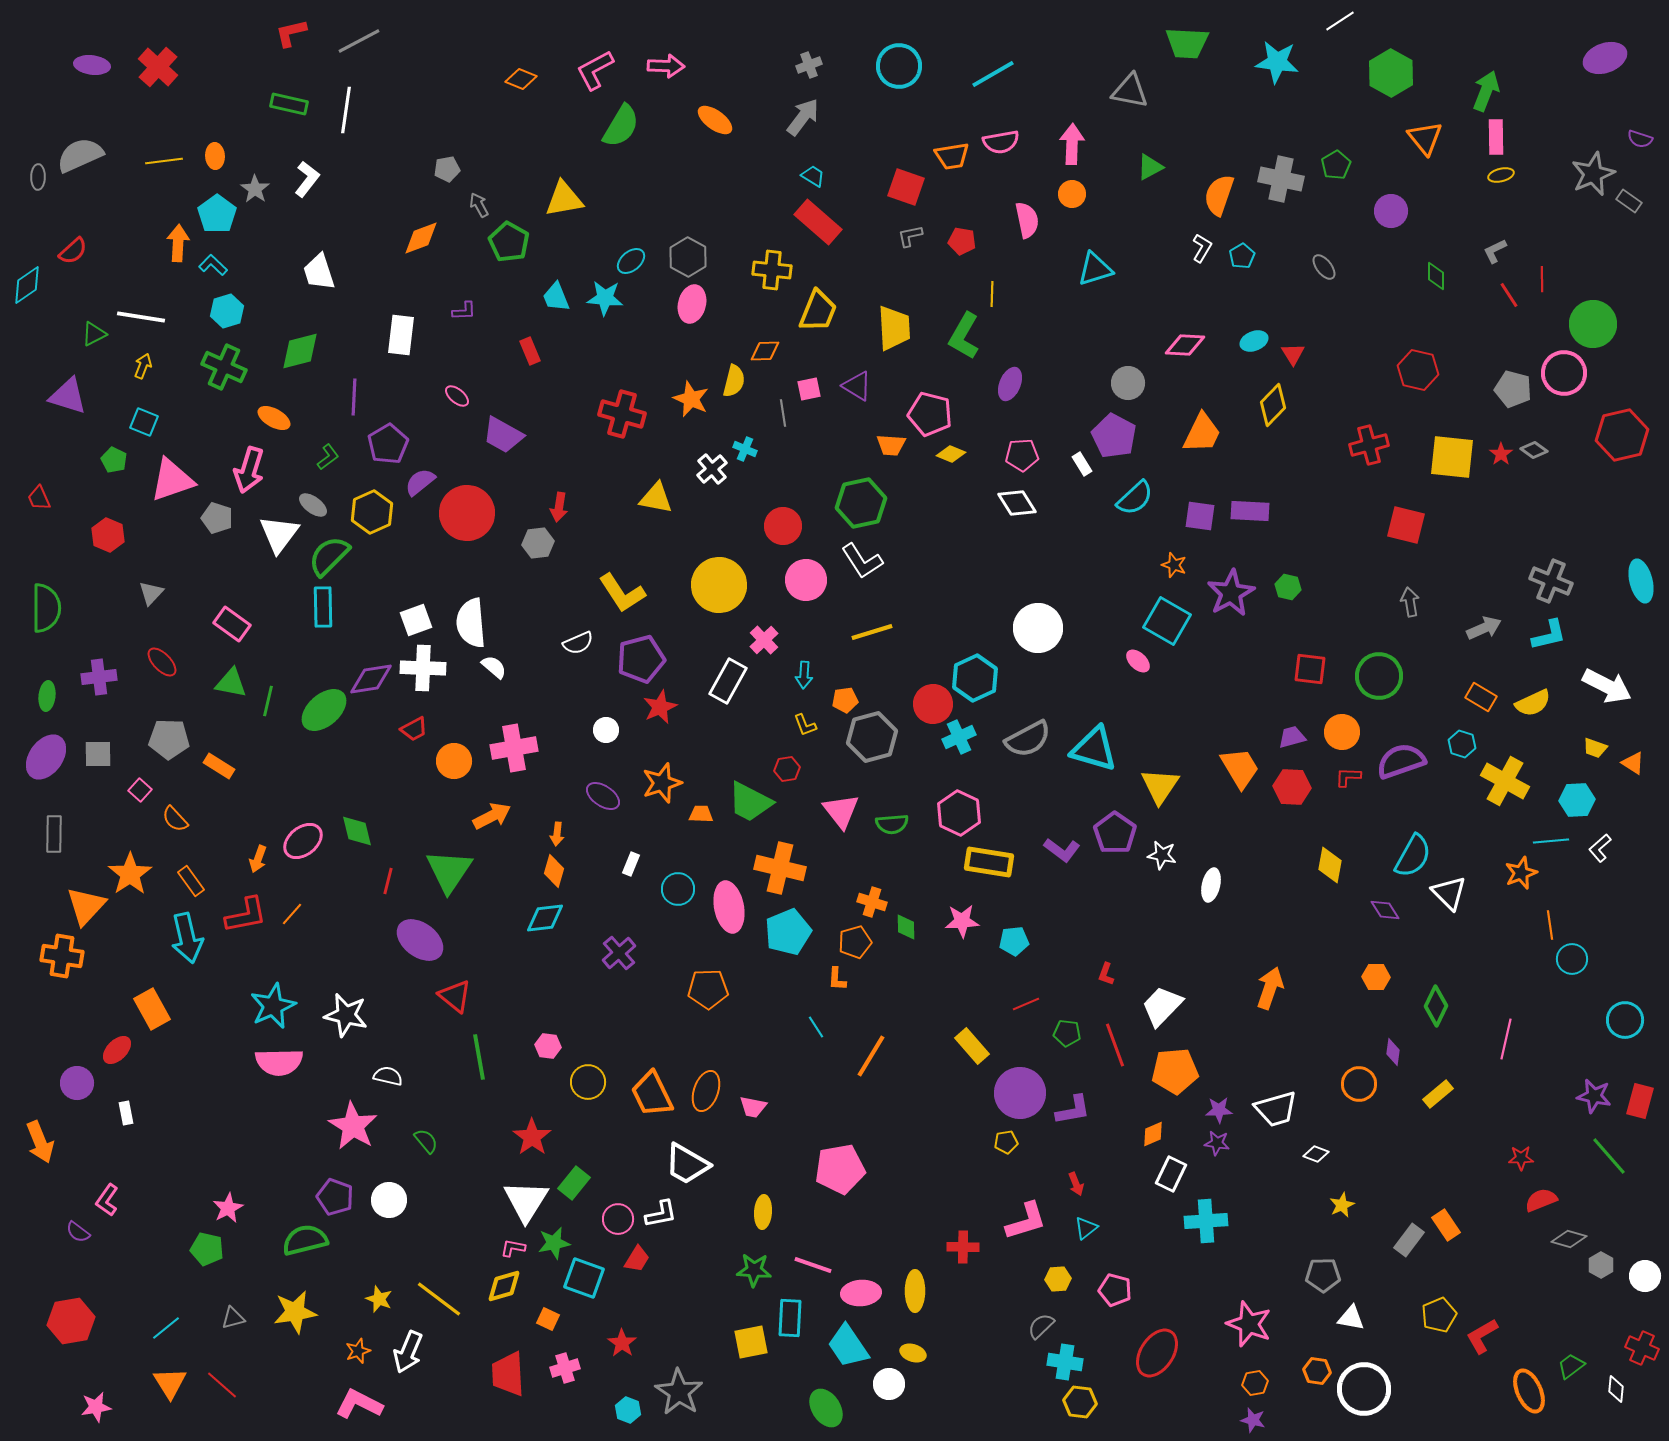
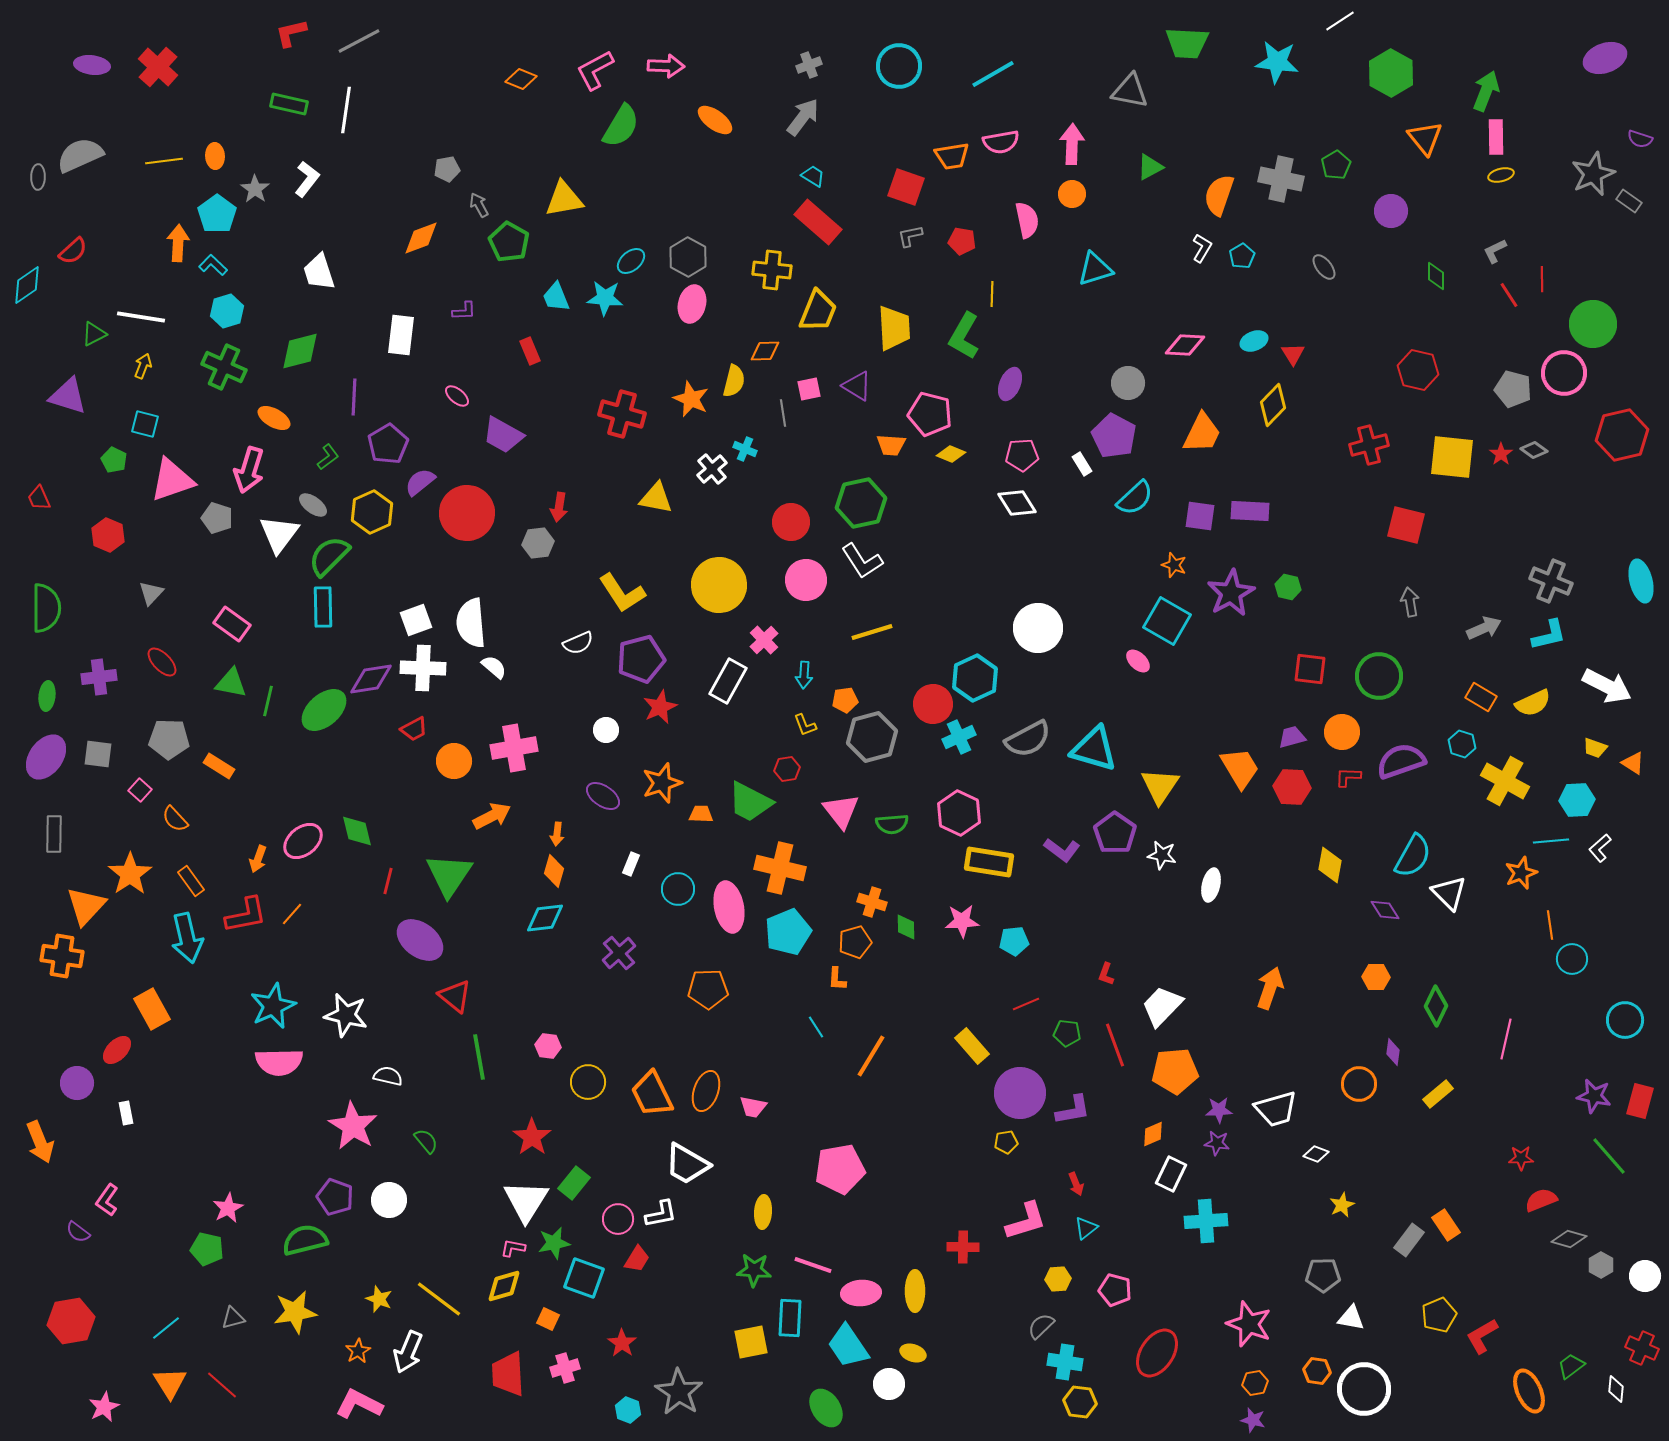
cyan square at (144, 422): moved 1 px right, 2 px down; rotated 8 degrees counterclockwise
red circle at (783, 526): moved 8 px right, 4 px up
gray square at (98, 754): rotated 8 degrees clockwise
green triangle at (449, 871): moved 4 px down
orange star at (358, 1351): rotated 10 degrees counterclockwise
pink star at (96, 1407): moved 8 px right; rotated 16 degrees counterclockwise
